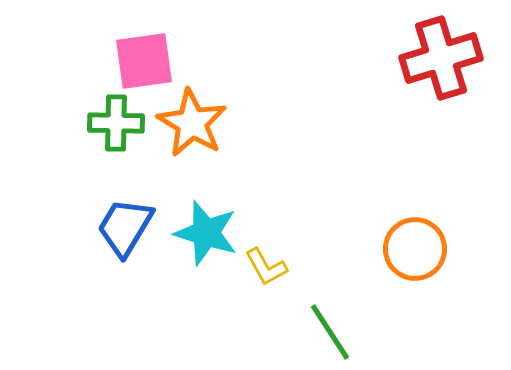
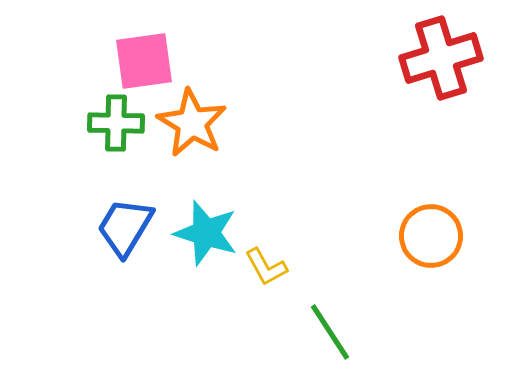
orange circle: moved 16 px right, 13 px up
